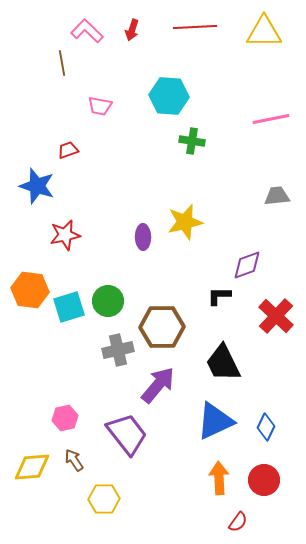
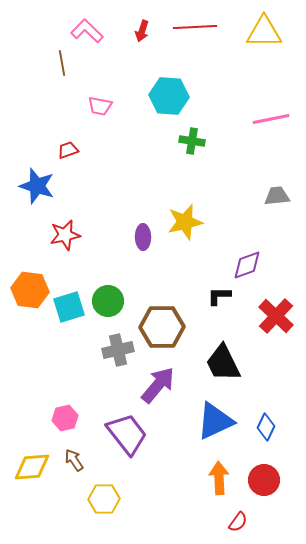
red arrow: moved 10 px right, 1 px down
